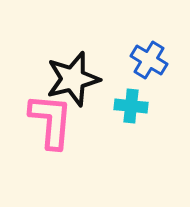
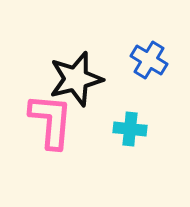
black star: moved 3 px right
cyan cross: moved 1 px left, 23 px down
